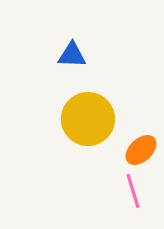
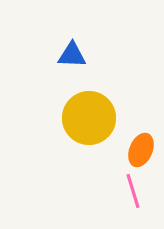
yellow circle: moved 1 px right, 1 px up
orange ellipse: rotated 24 degrees counterclockwise
